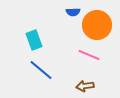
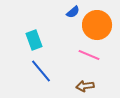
blue semicircle: rotated 40 degrees counterclockwise
blue line: moved 1 px down; rotated 10 degrees clockwise
